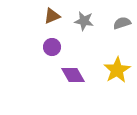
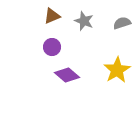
gray star: rotated 12 degrees clockwise
purple diamond: moved 6 px left; rotated 20 degrees counterclockwise
